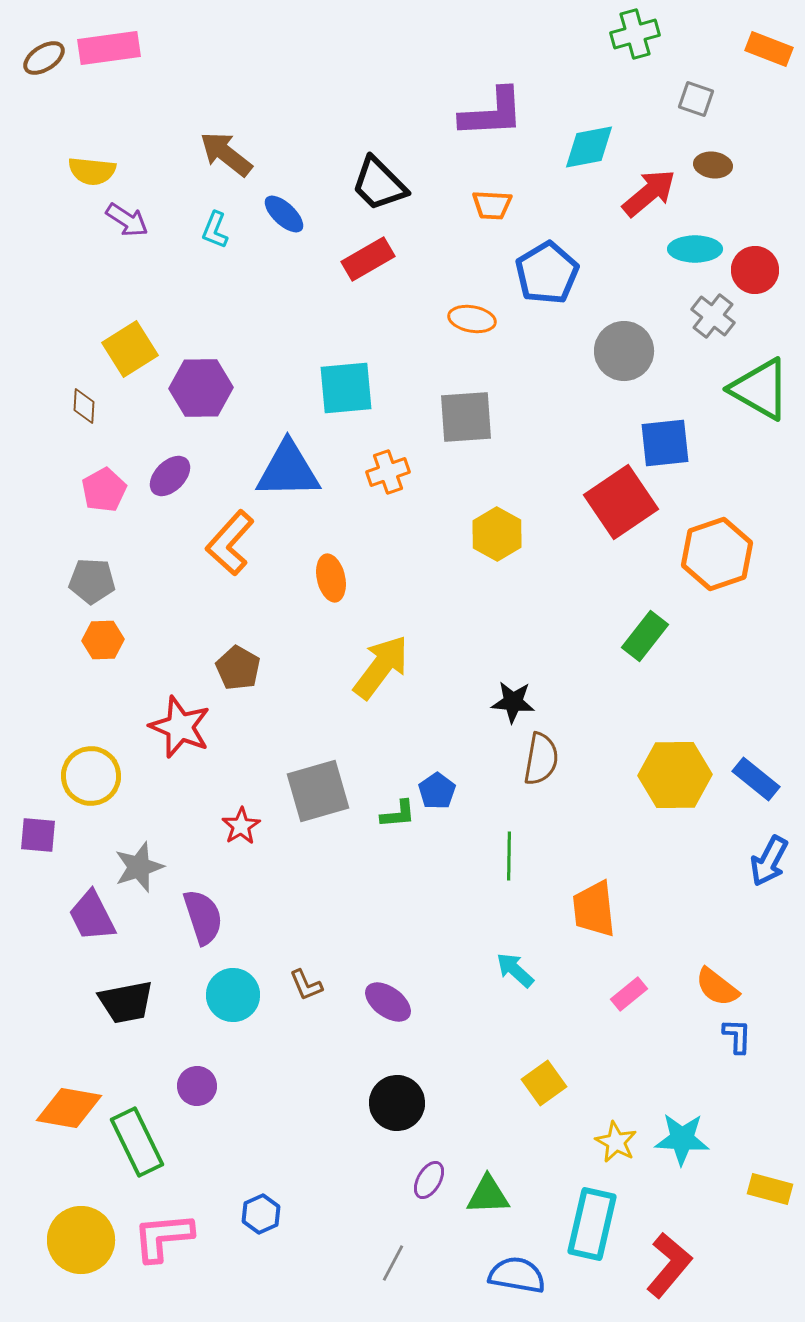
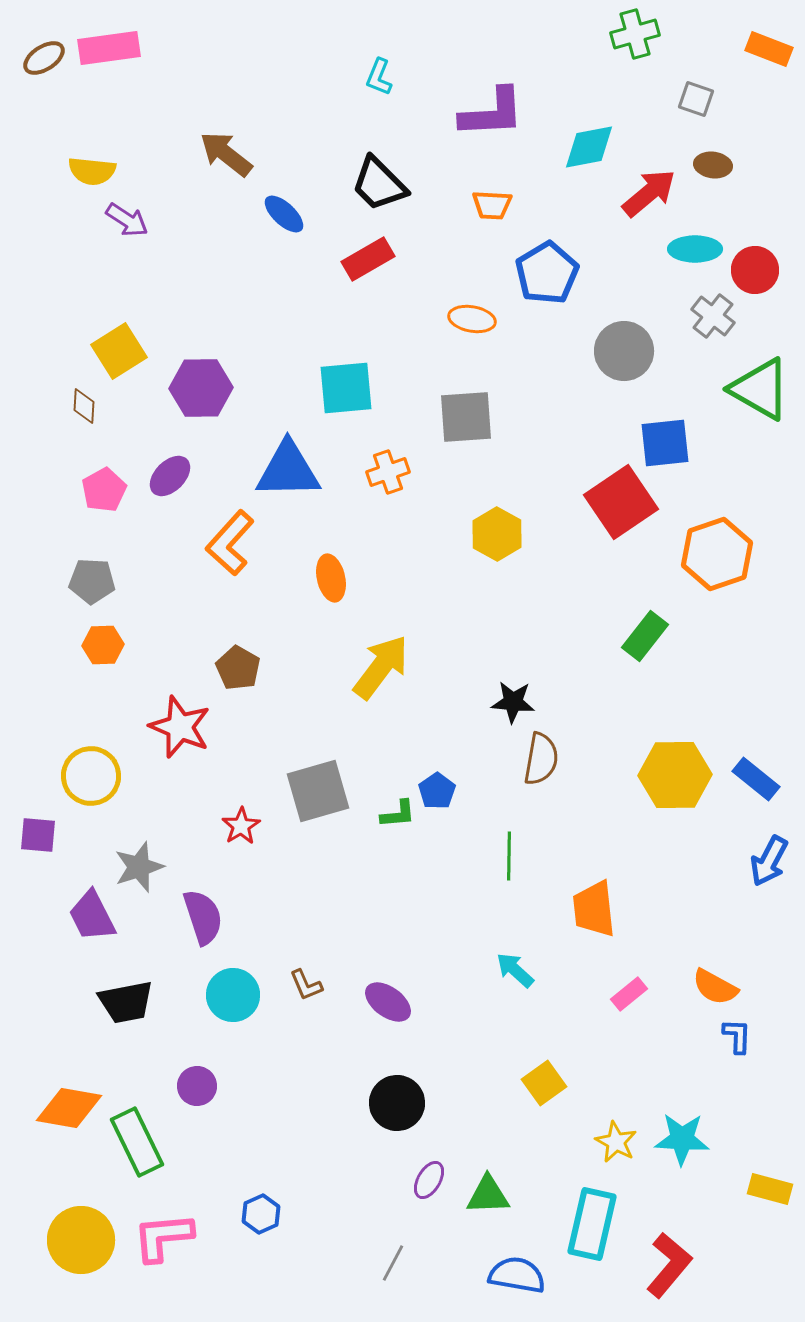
cyan L-shape at (215, 230): moved 164 px right, 153 px up
yellow square at (130, 349): moved 11 px left, 2 px down
orange hexagon at (103, 640): moved 5 px down
orange semicircle at (717, 987): moved 2 px left; rotated 9 degrees counterclockwise
